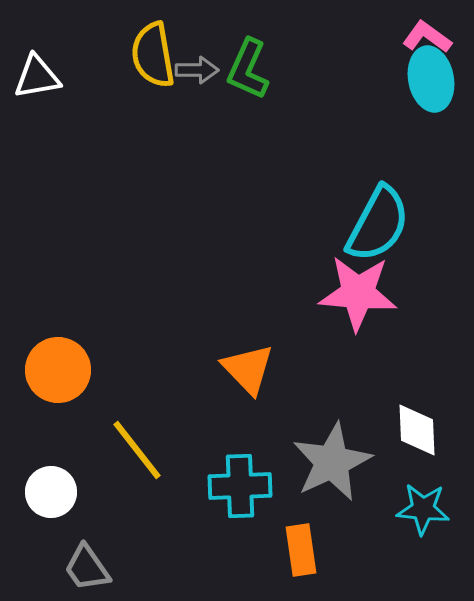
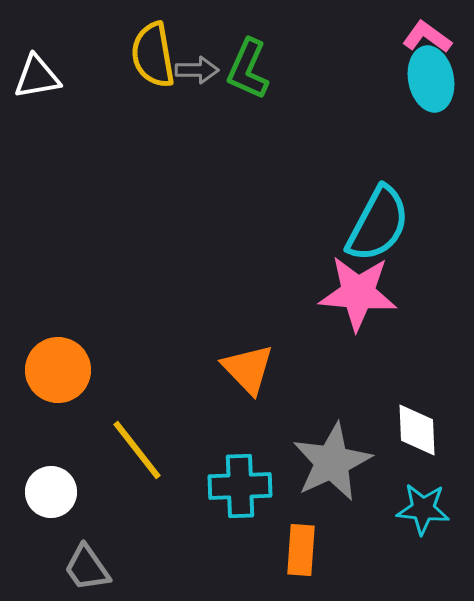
orange rectangle: rotated 12 degrees clockwise
